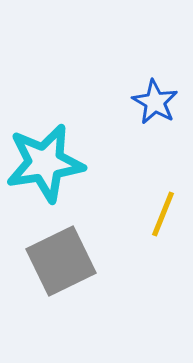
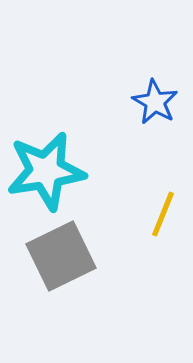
cyan star: moved 1 px right, 8 px down
gray square: moved 5 px up
